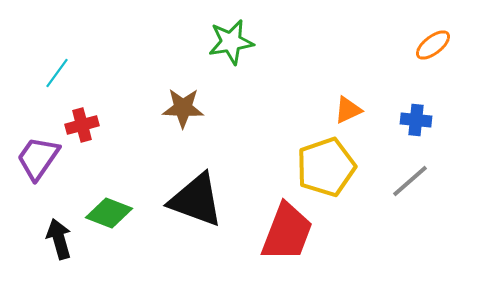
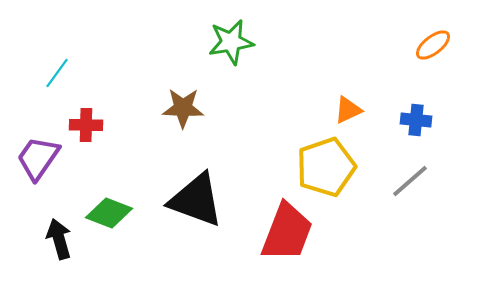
red cross: moved 4 px right; rotated 16 degrees clockwise
